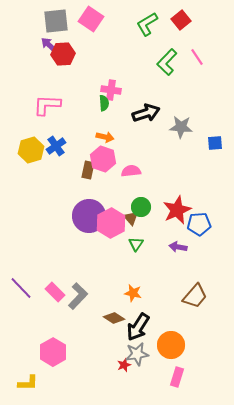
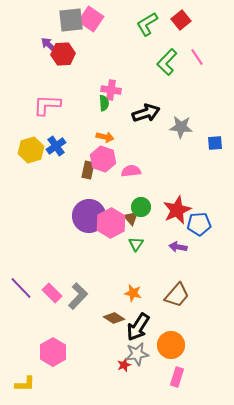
gray square at (56, 21): moved 15 px right, 1 px up
pink rectangle at (55, 292): moved 3 px left, 1 px down
brown trapezoid at (195, 296): moved 18 px left, 1 px up
yellow L-shape at (28, 383): moved 3 px left, 1 px down
